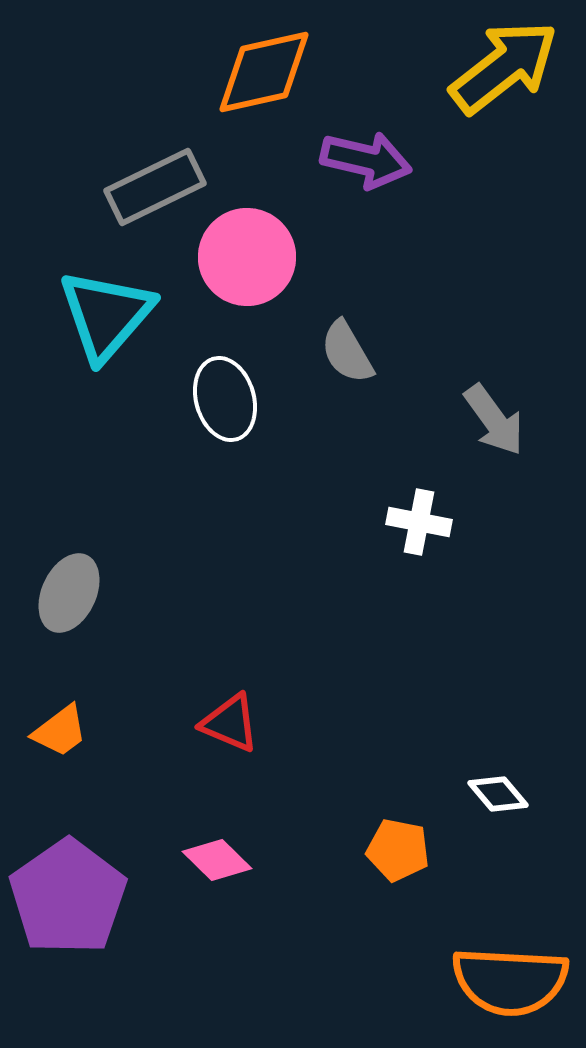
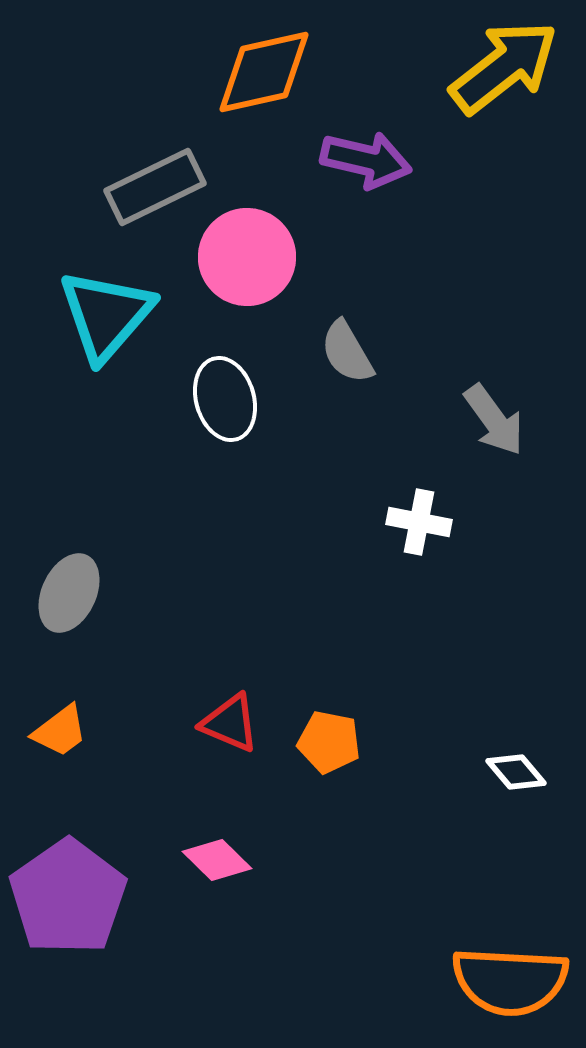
white diamond: moved 18 px right, 22 px up
orange pentagon: moved 69 px left, 108 px up
